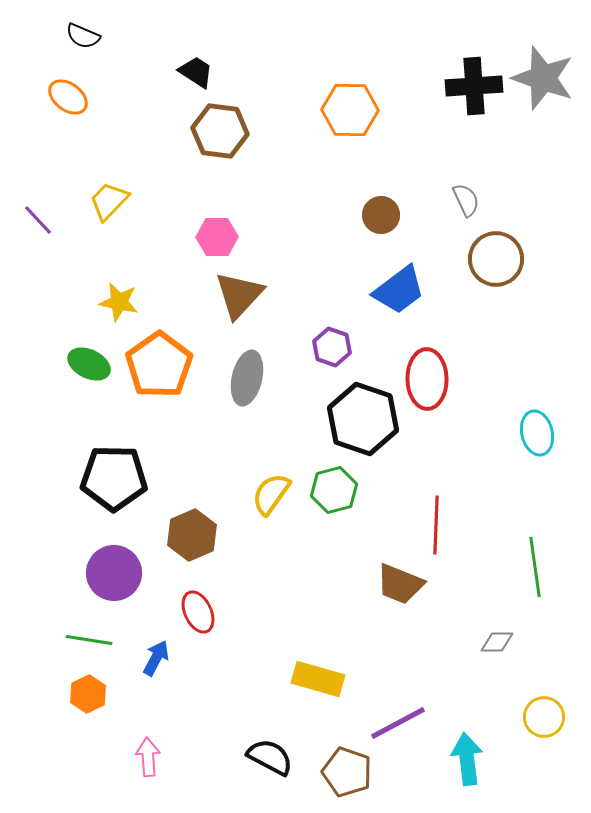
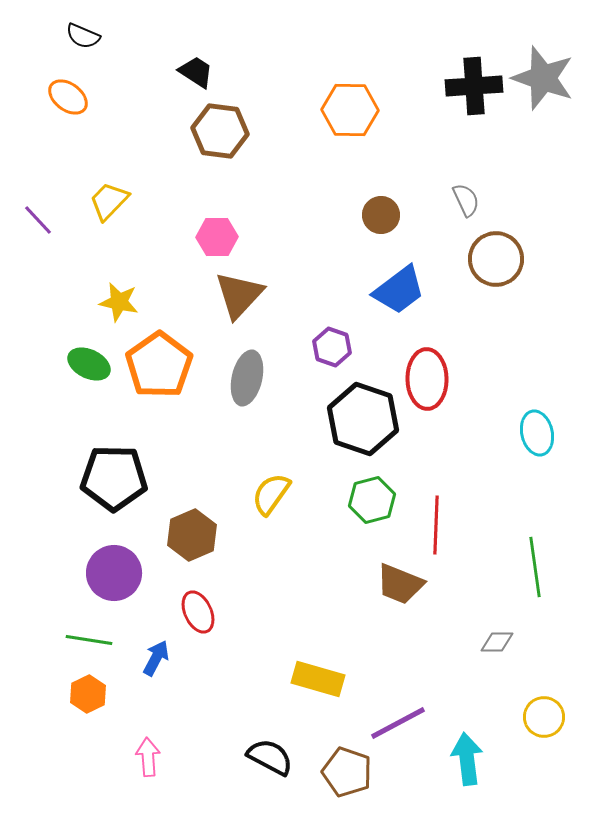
green hexagon at (334, 490): moved 38 px right, 10 px down
